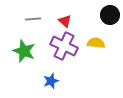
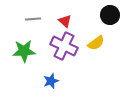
yellow semicircle: rotated 138 degrees clockwise
green star: rotated 25 degrees counterclockwise
